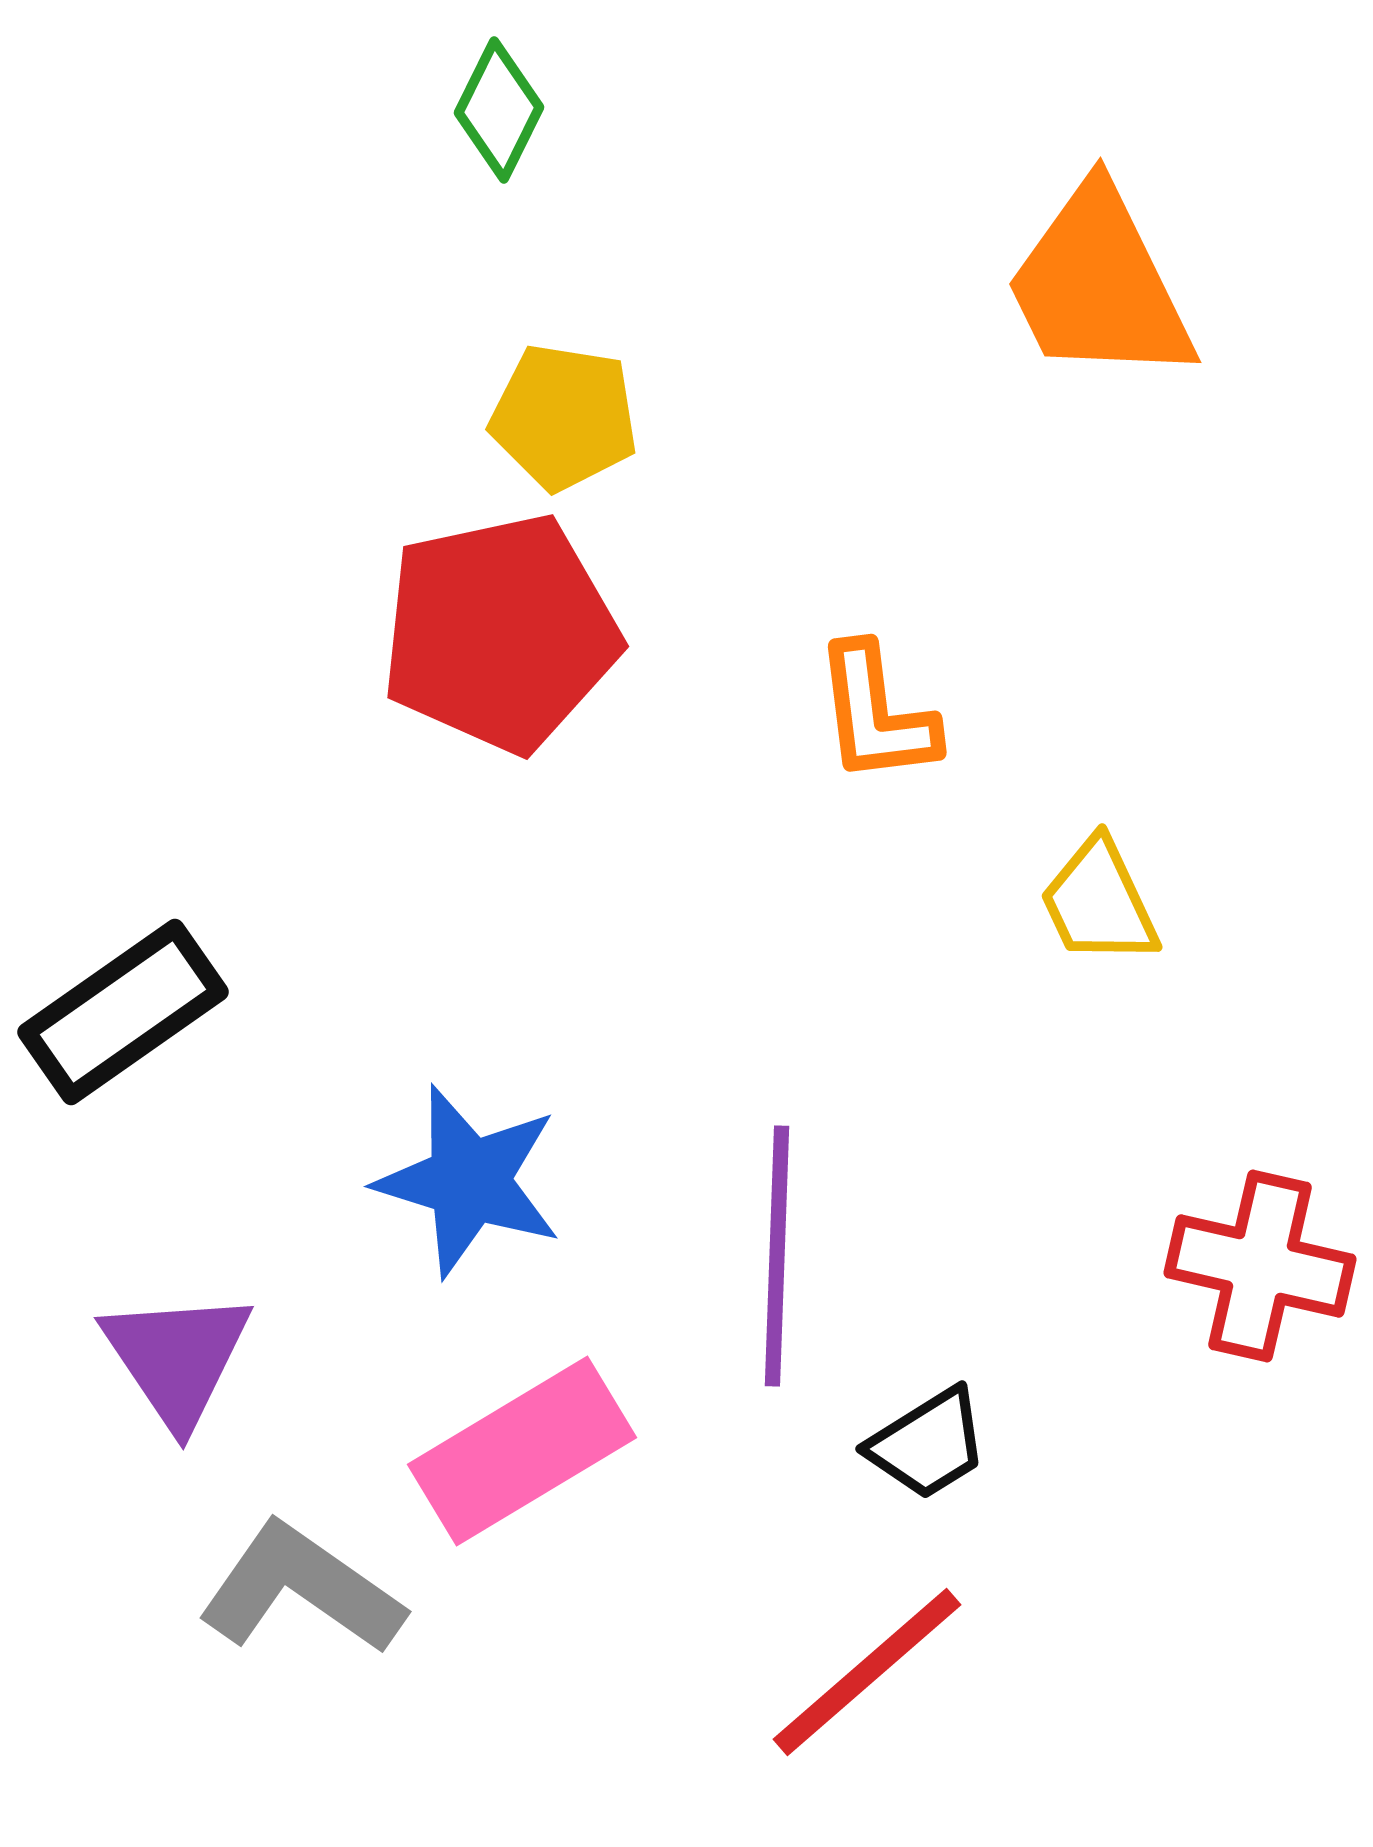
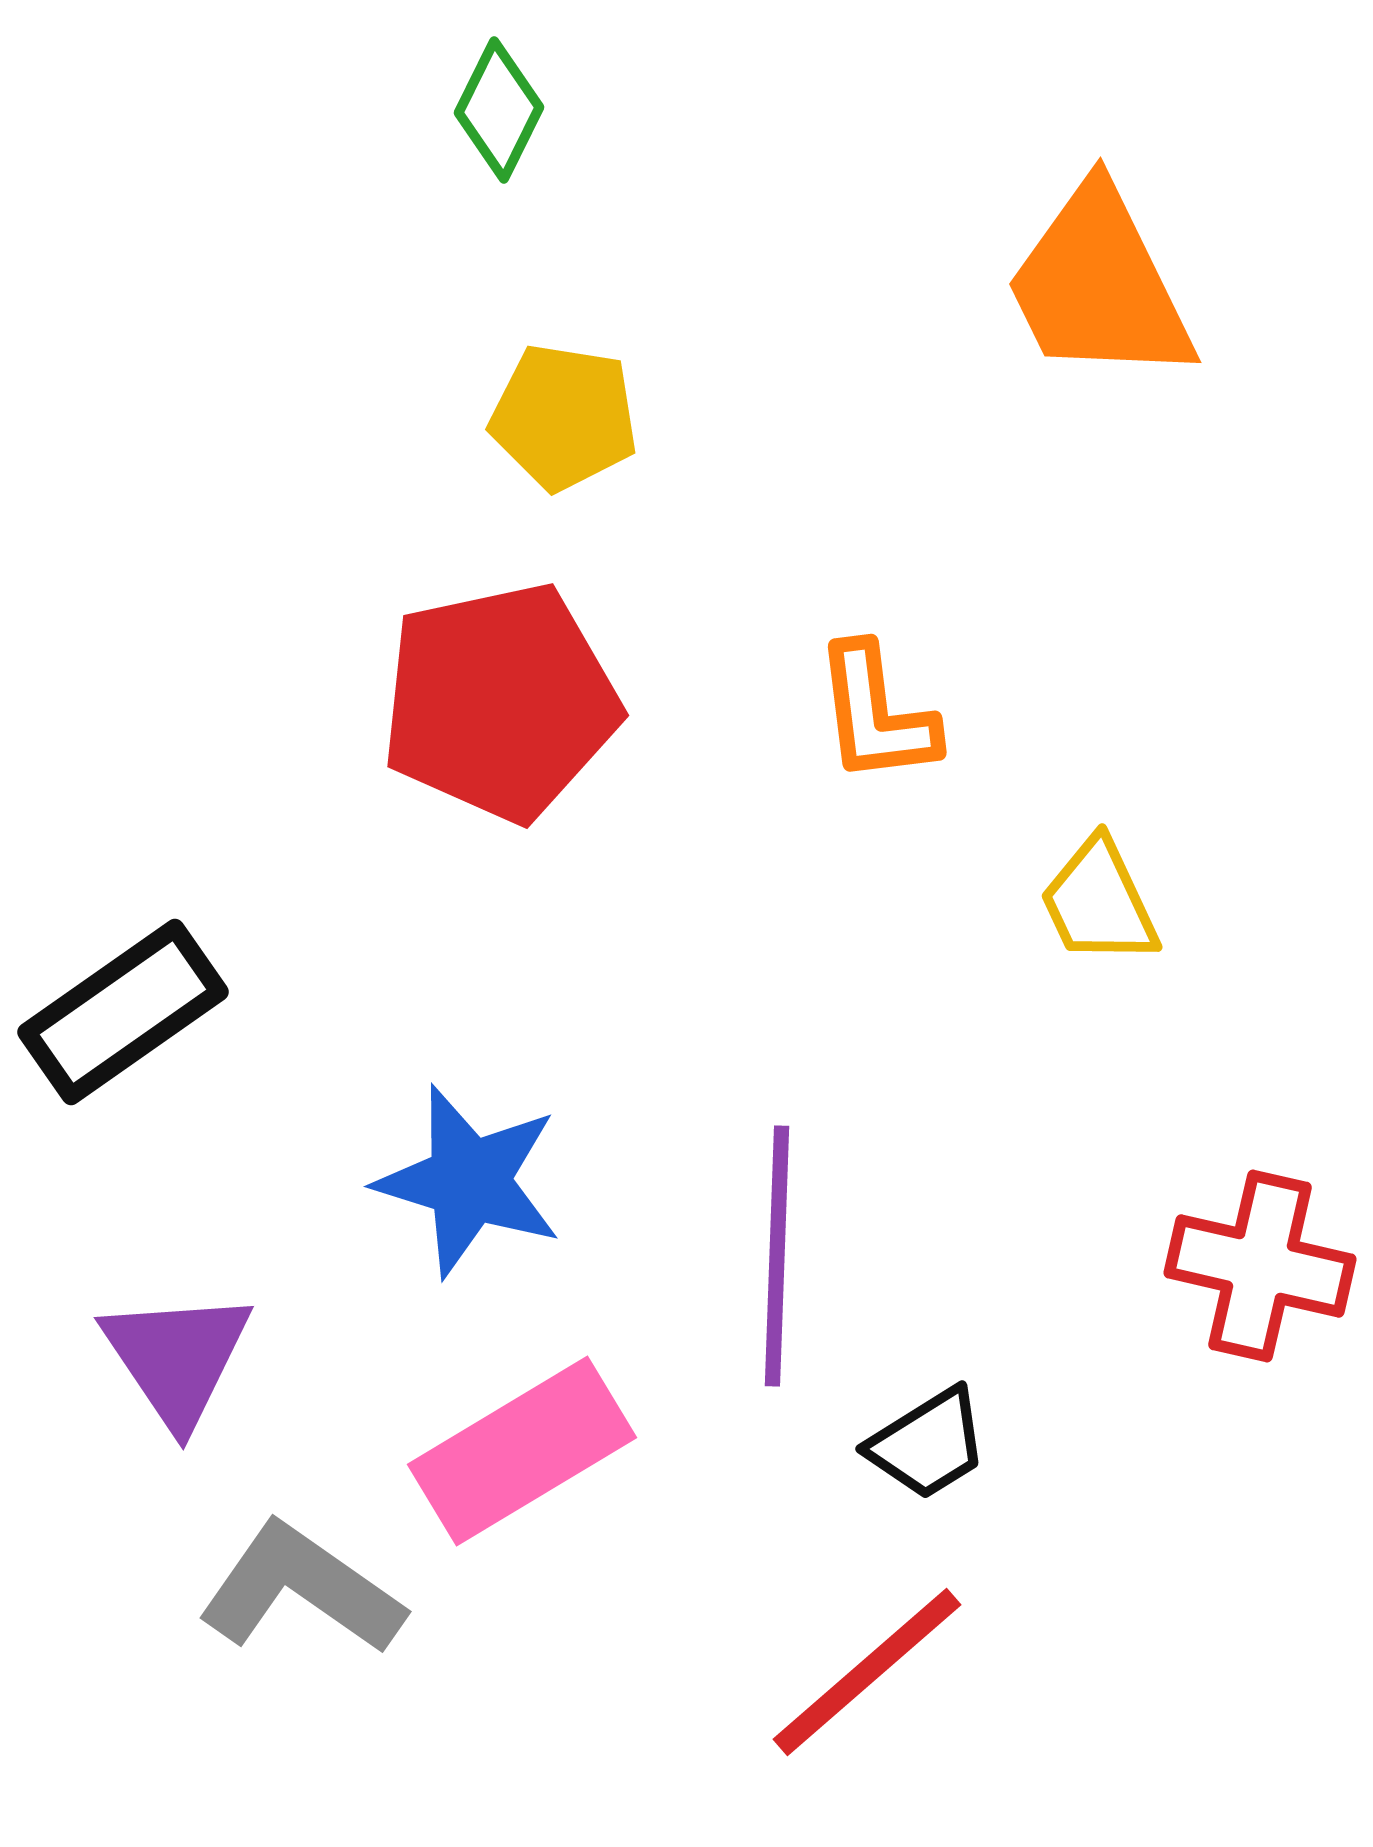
red pentagon: moved 69 px down
